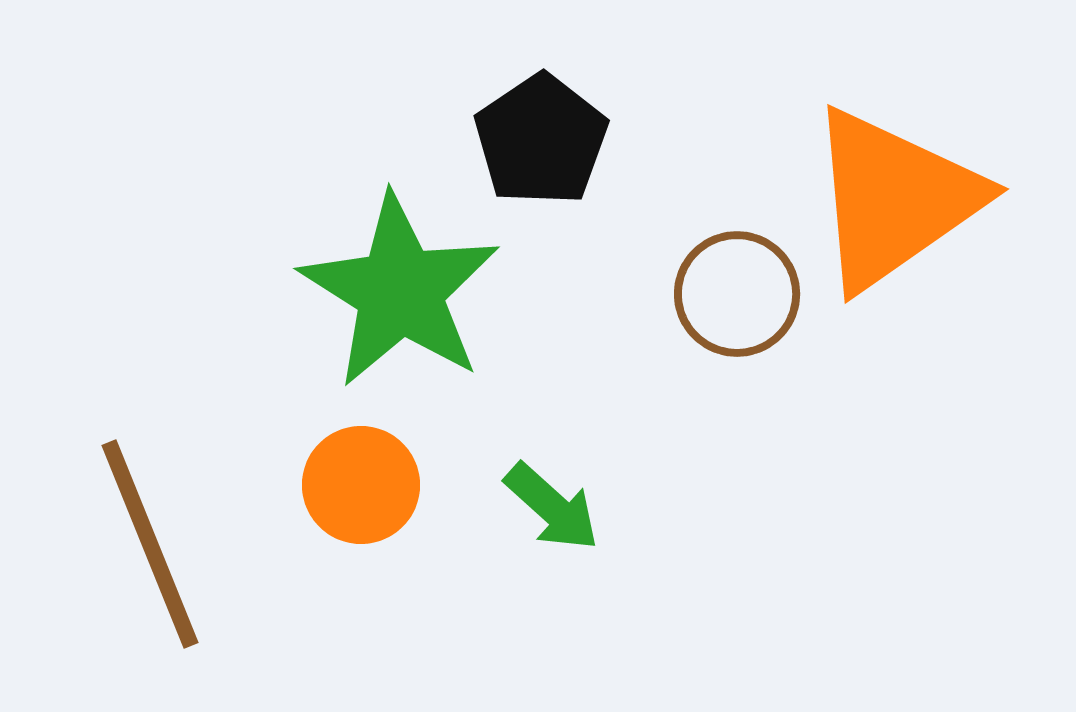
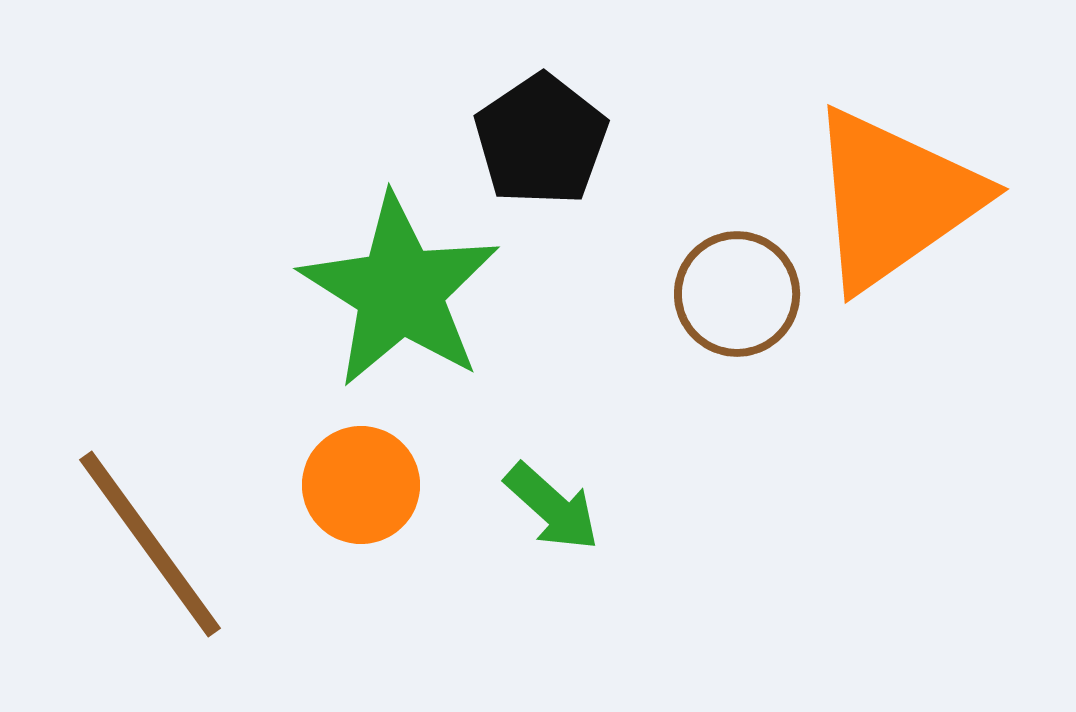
brown line: rotated 14 degrees counterclockwise
